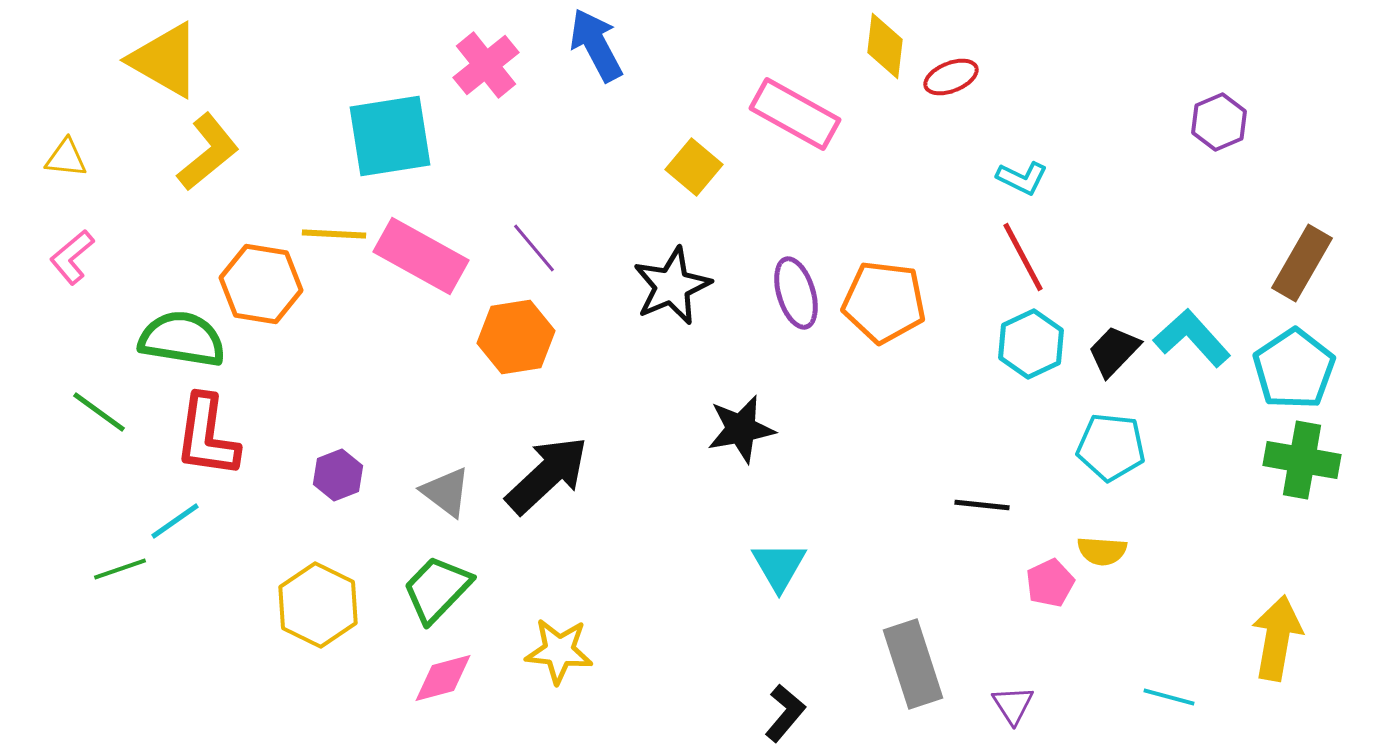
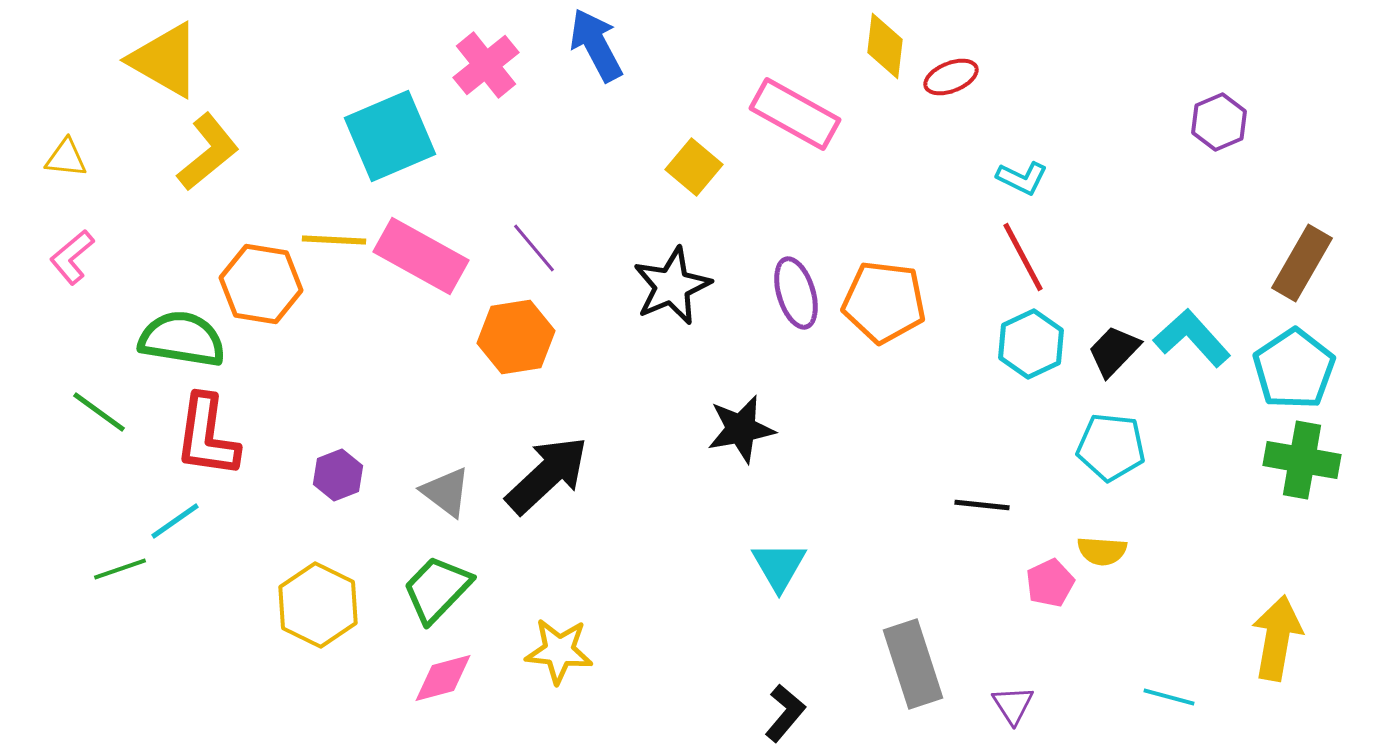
cyan square at (390, 136): rotated 14 degrees counterclockwise
yellow line at (334, 234): moved 6 px down
